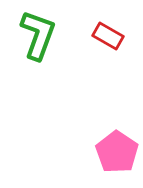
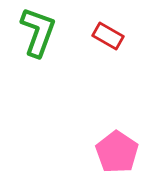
green L-shape: moved 3 px up
